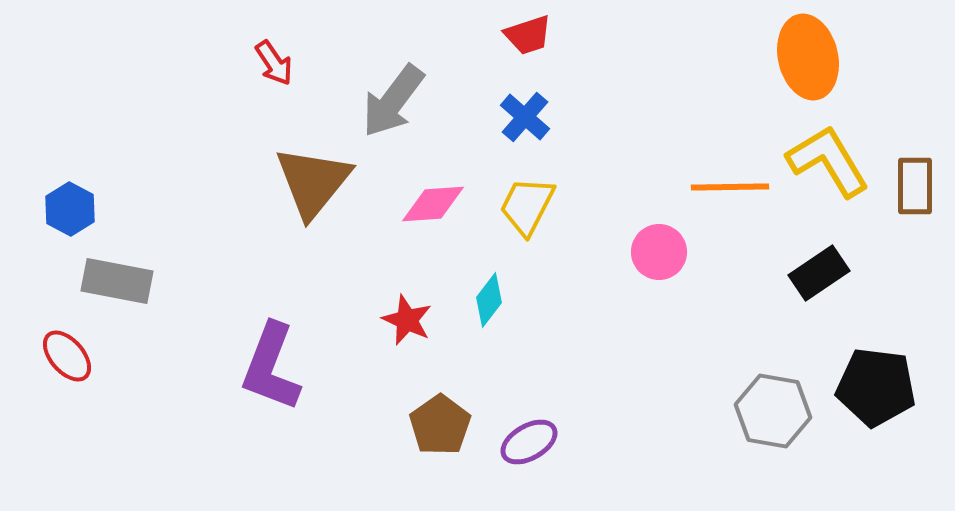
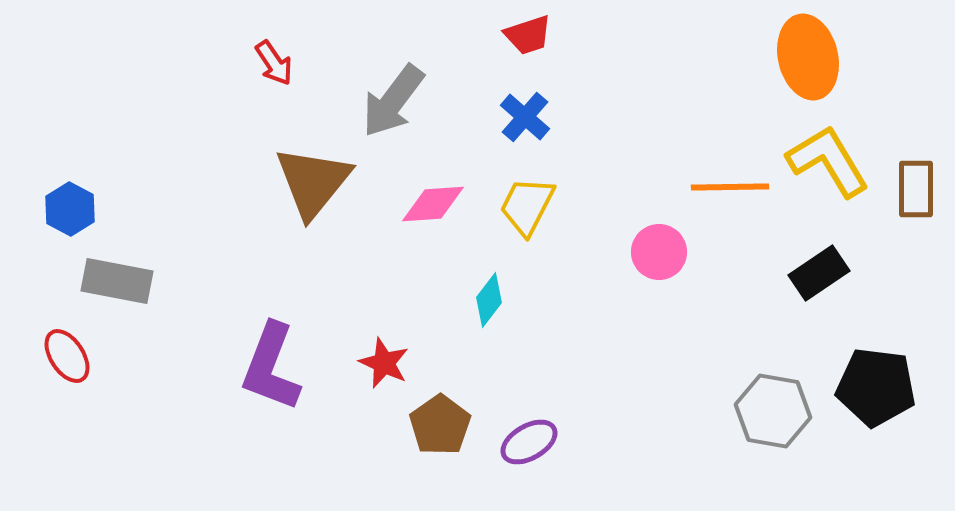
brown rectangle: moved 1 px right, 3 px down
red star: moved 23 px left, 43 px down
red ellipse: rotated 8 degrees clockwise
